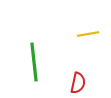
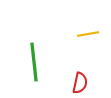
red semicircle: moved 2 px right
